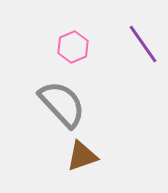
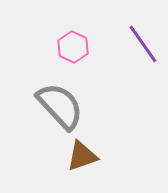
pink hexagon: rotated 12 degrees counterclockwise
gray semicircle: moved 2 px left, 2 px down
